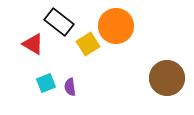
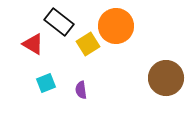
brown circle: moved 1 px left
purple semicircle: moved 11 px right, 3 px down
